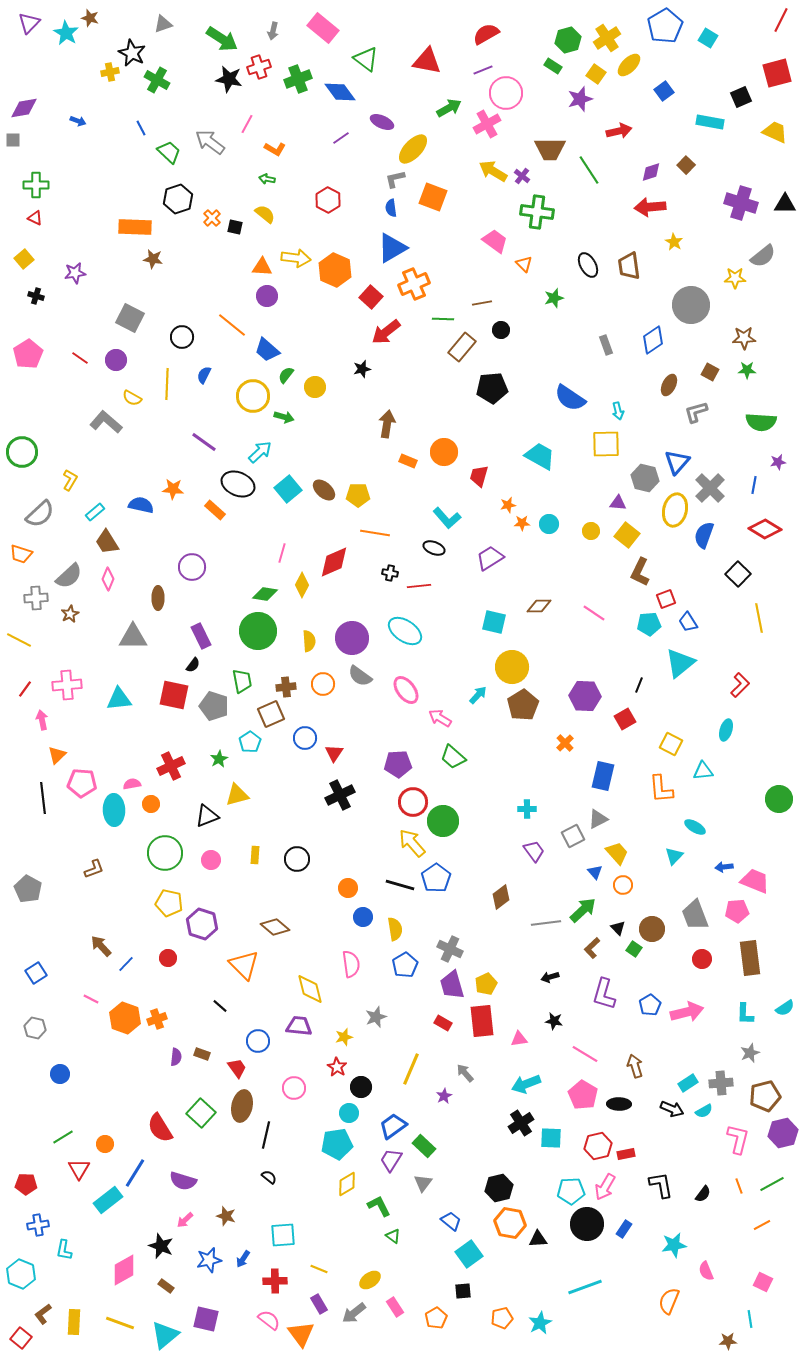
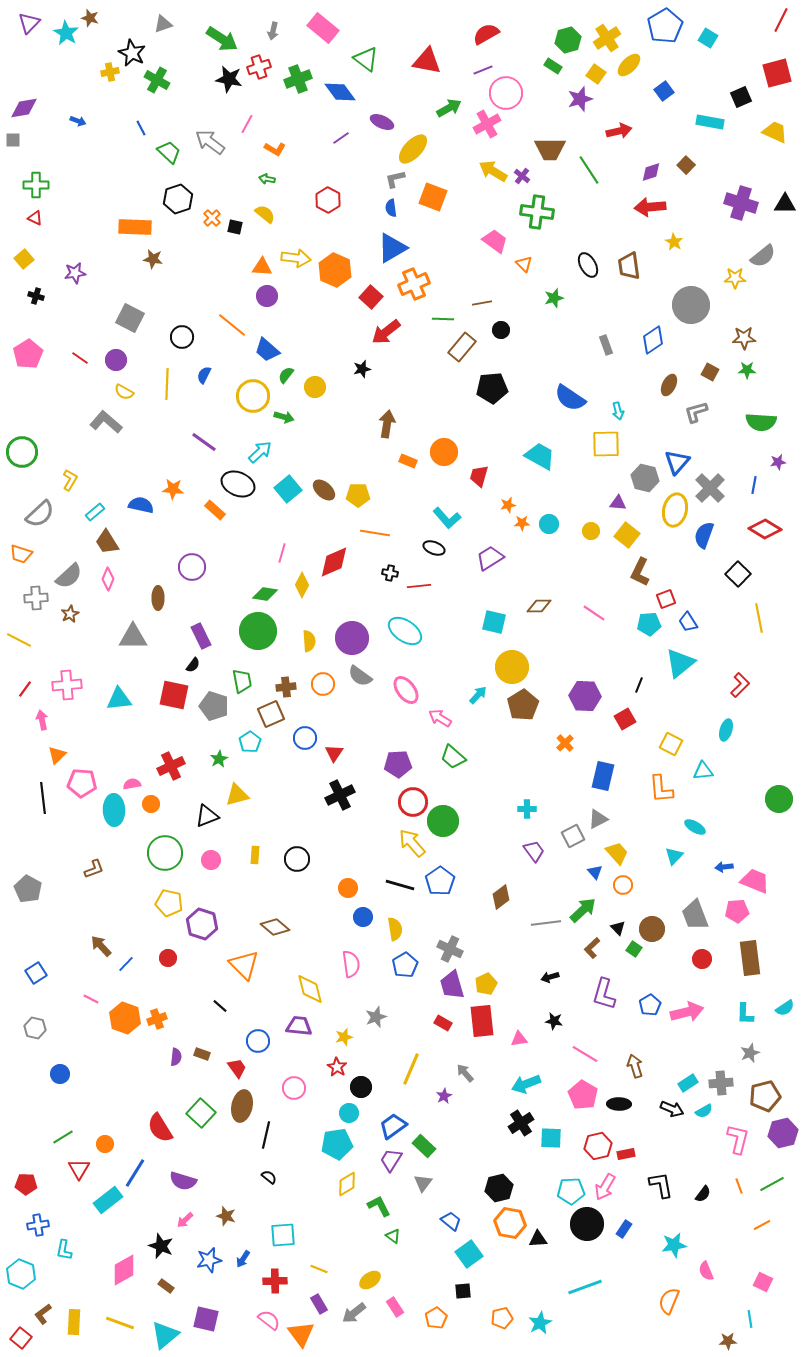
yellow semicircle at (132, 398): moved 8 px left, 6 px up
blue pentagon at (436, 878): moved 4 px right, 3 px down
